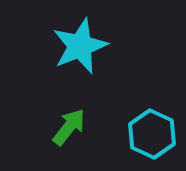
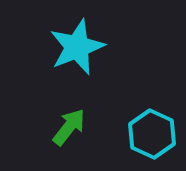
cyan star: moved 3 px left, 1 px down
